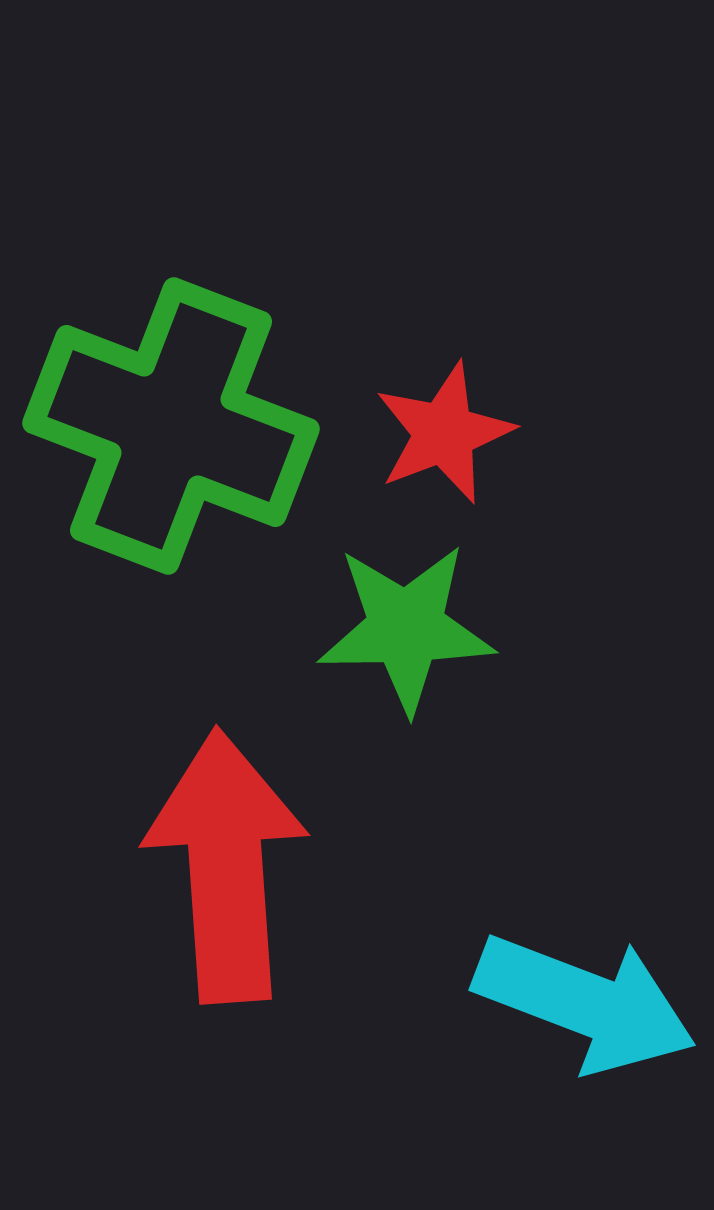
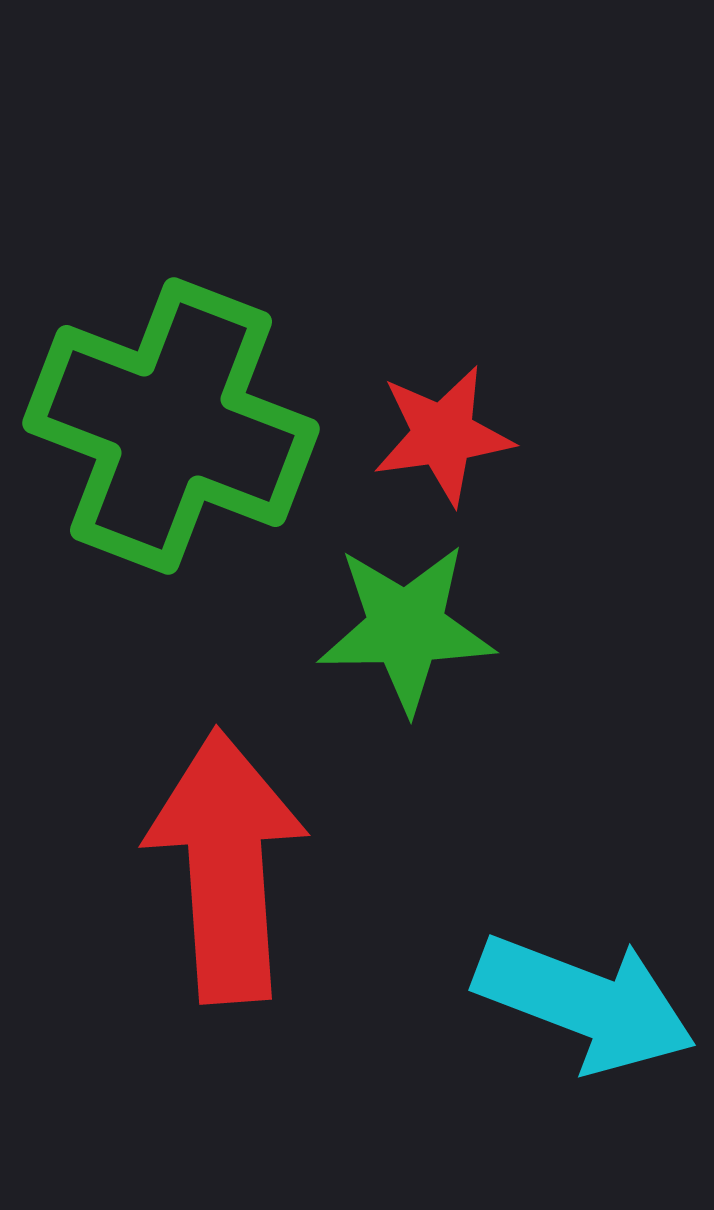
red star: moved 1 px left, 2 px down; rotated 13 degrees clockwise
